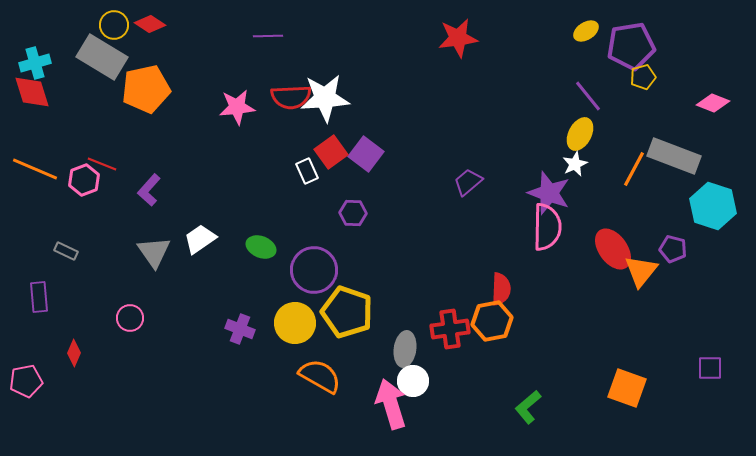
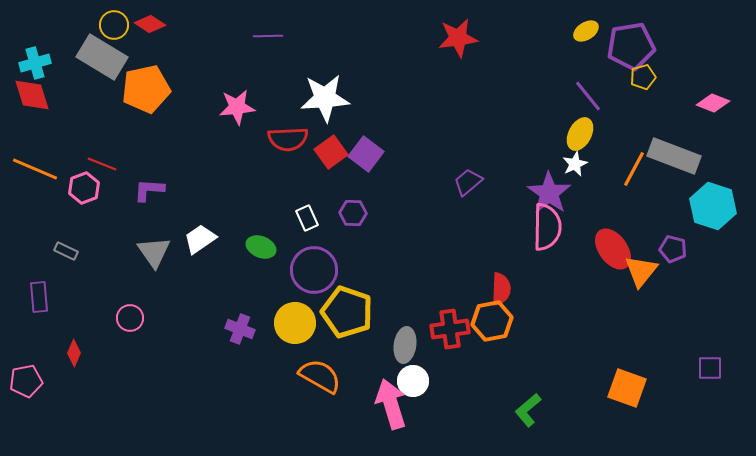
red diamond at (32, 92): moved 3 px down
red semicircle at (291, 97): moved 3 px left, 42 px down
white rectangle at (307, 171): moved 47 px down
pink hexagon at (84, 180): moved 8 px down
purple L-shape at (149, 190): rotated 52 degrees clockwise
purple star at (549, 193): rotated 15 degrees clockwise
gray ellipse at (405, 349): moved 4 px up
green L-shape at (528, 407): moved 3 px down
